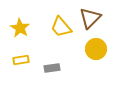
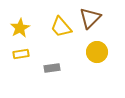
yellow star: rotated 12 degrees clockwise
yellow circle: moved 1 px right, 3 px down
yellow rectangle: moved 6 px up
